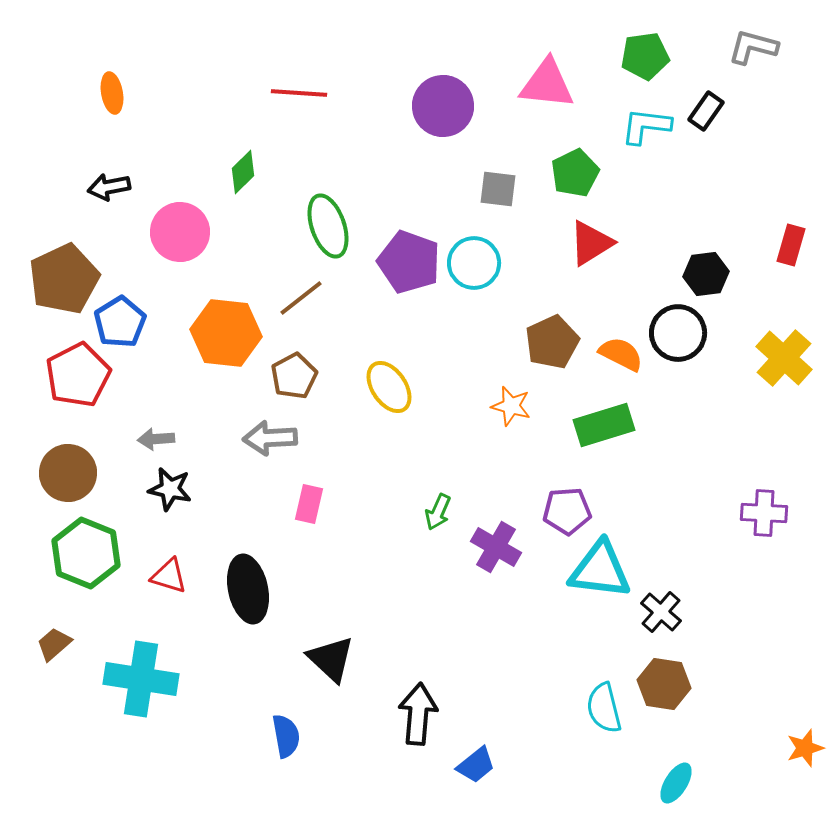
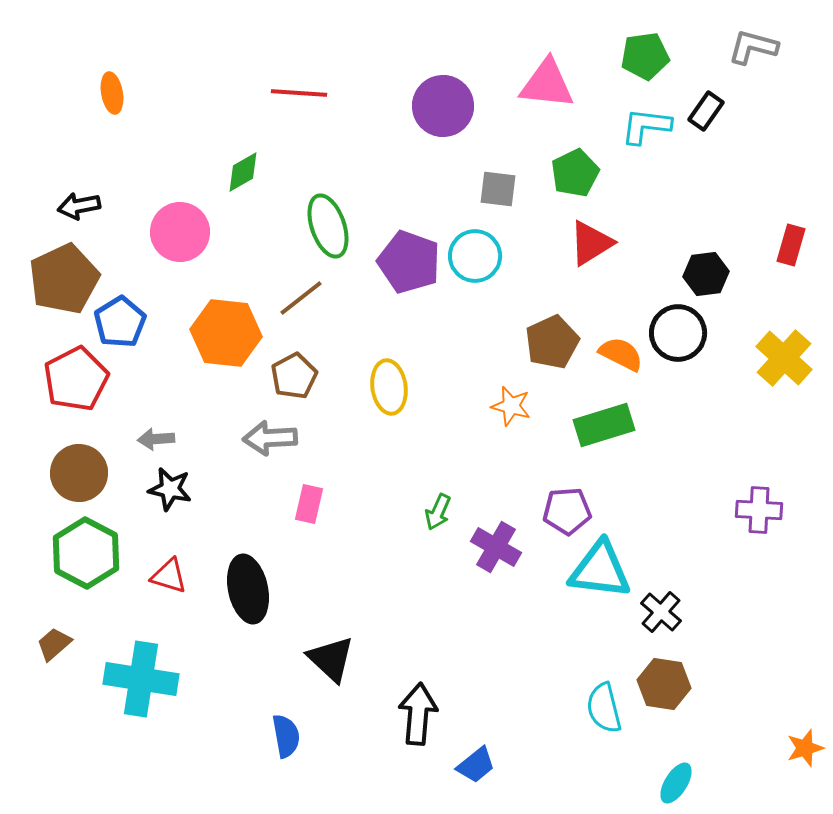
green diamond at (243, 172): rotated 15 degrees clockwise
black arrow at (109, 187): moved 30 px left, 19 px down
cyan circle at (474, 263): moved 1 px right, 7 px up
red pentagon at (78, 375): moved 2 px left, 4 px down
yellow ellipse at (389, 387): rotated 26 degrees clockwise
brown circle at (68, 473): moved 11 px right
purple cross at (764, 513): moved 5 px left, 3 px up
green hexagon at (86, 553): rotated 6 degrees clockwise
